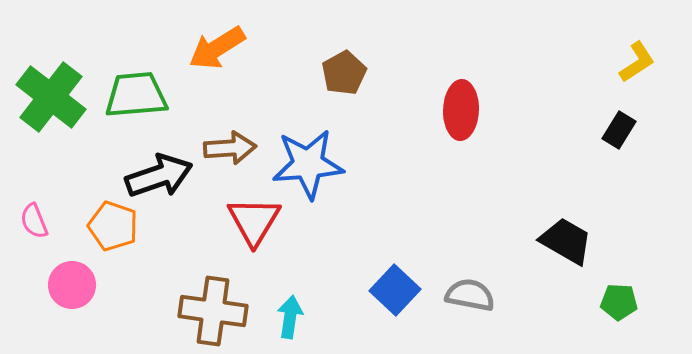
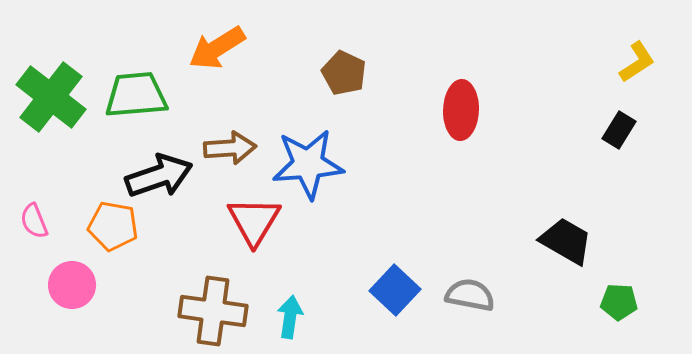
brown pentagon: rotated 18 degrees counterclockwise
orange pentagon: rotated 9 degrees counterclockwise
